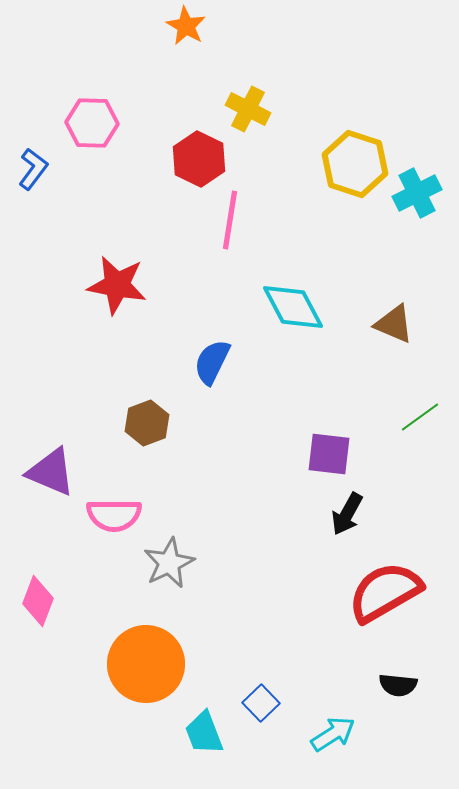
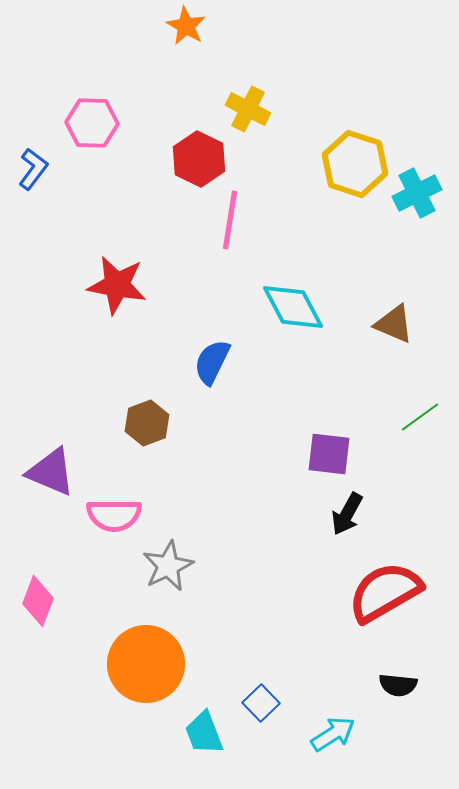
gray star: moved 1 px left, 3 px down
